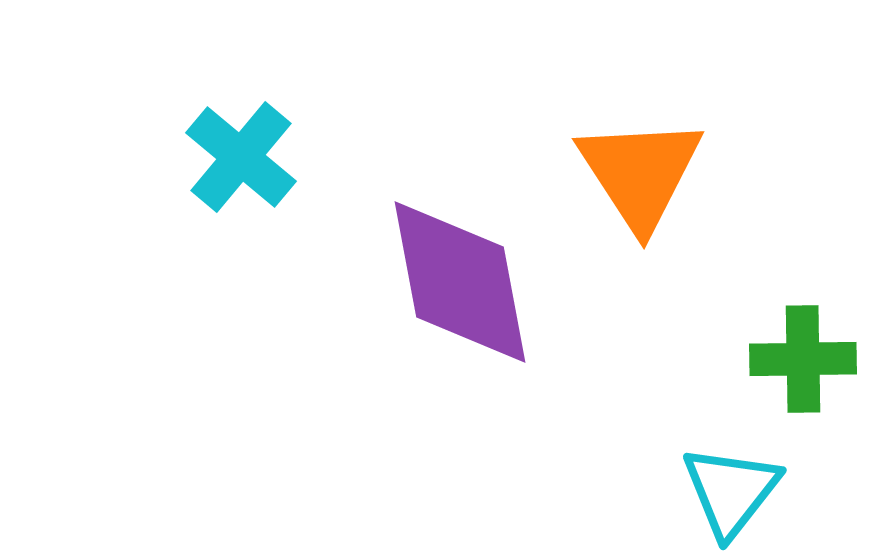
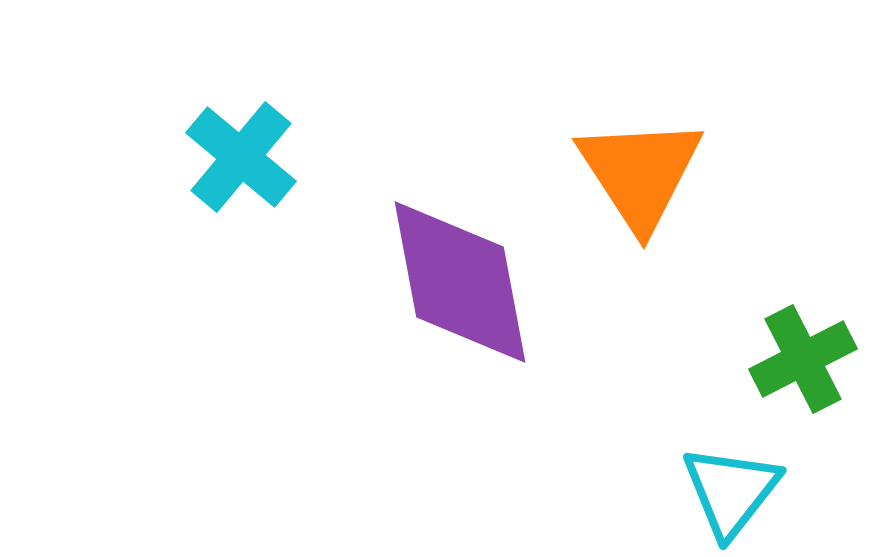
green cross: rotated 26 degrees counterclockwise
